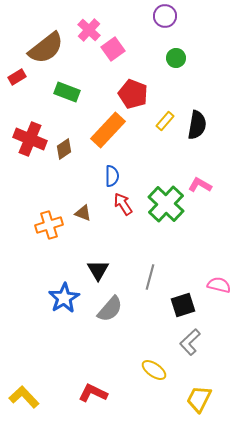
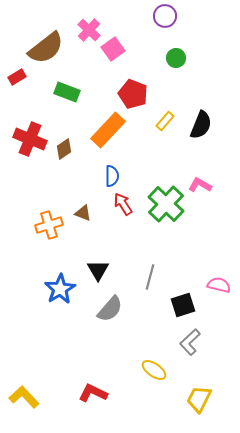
black semicircle: moved 4 px right; rotated 12 degrees clockwise
blue star: moved 4 px left, 9 px up
